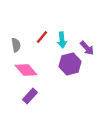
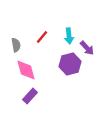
cyan arrow: moved 7 px right, 4 px up
pink diamond: rotated 25 degrees clockwise
